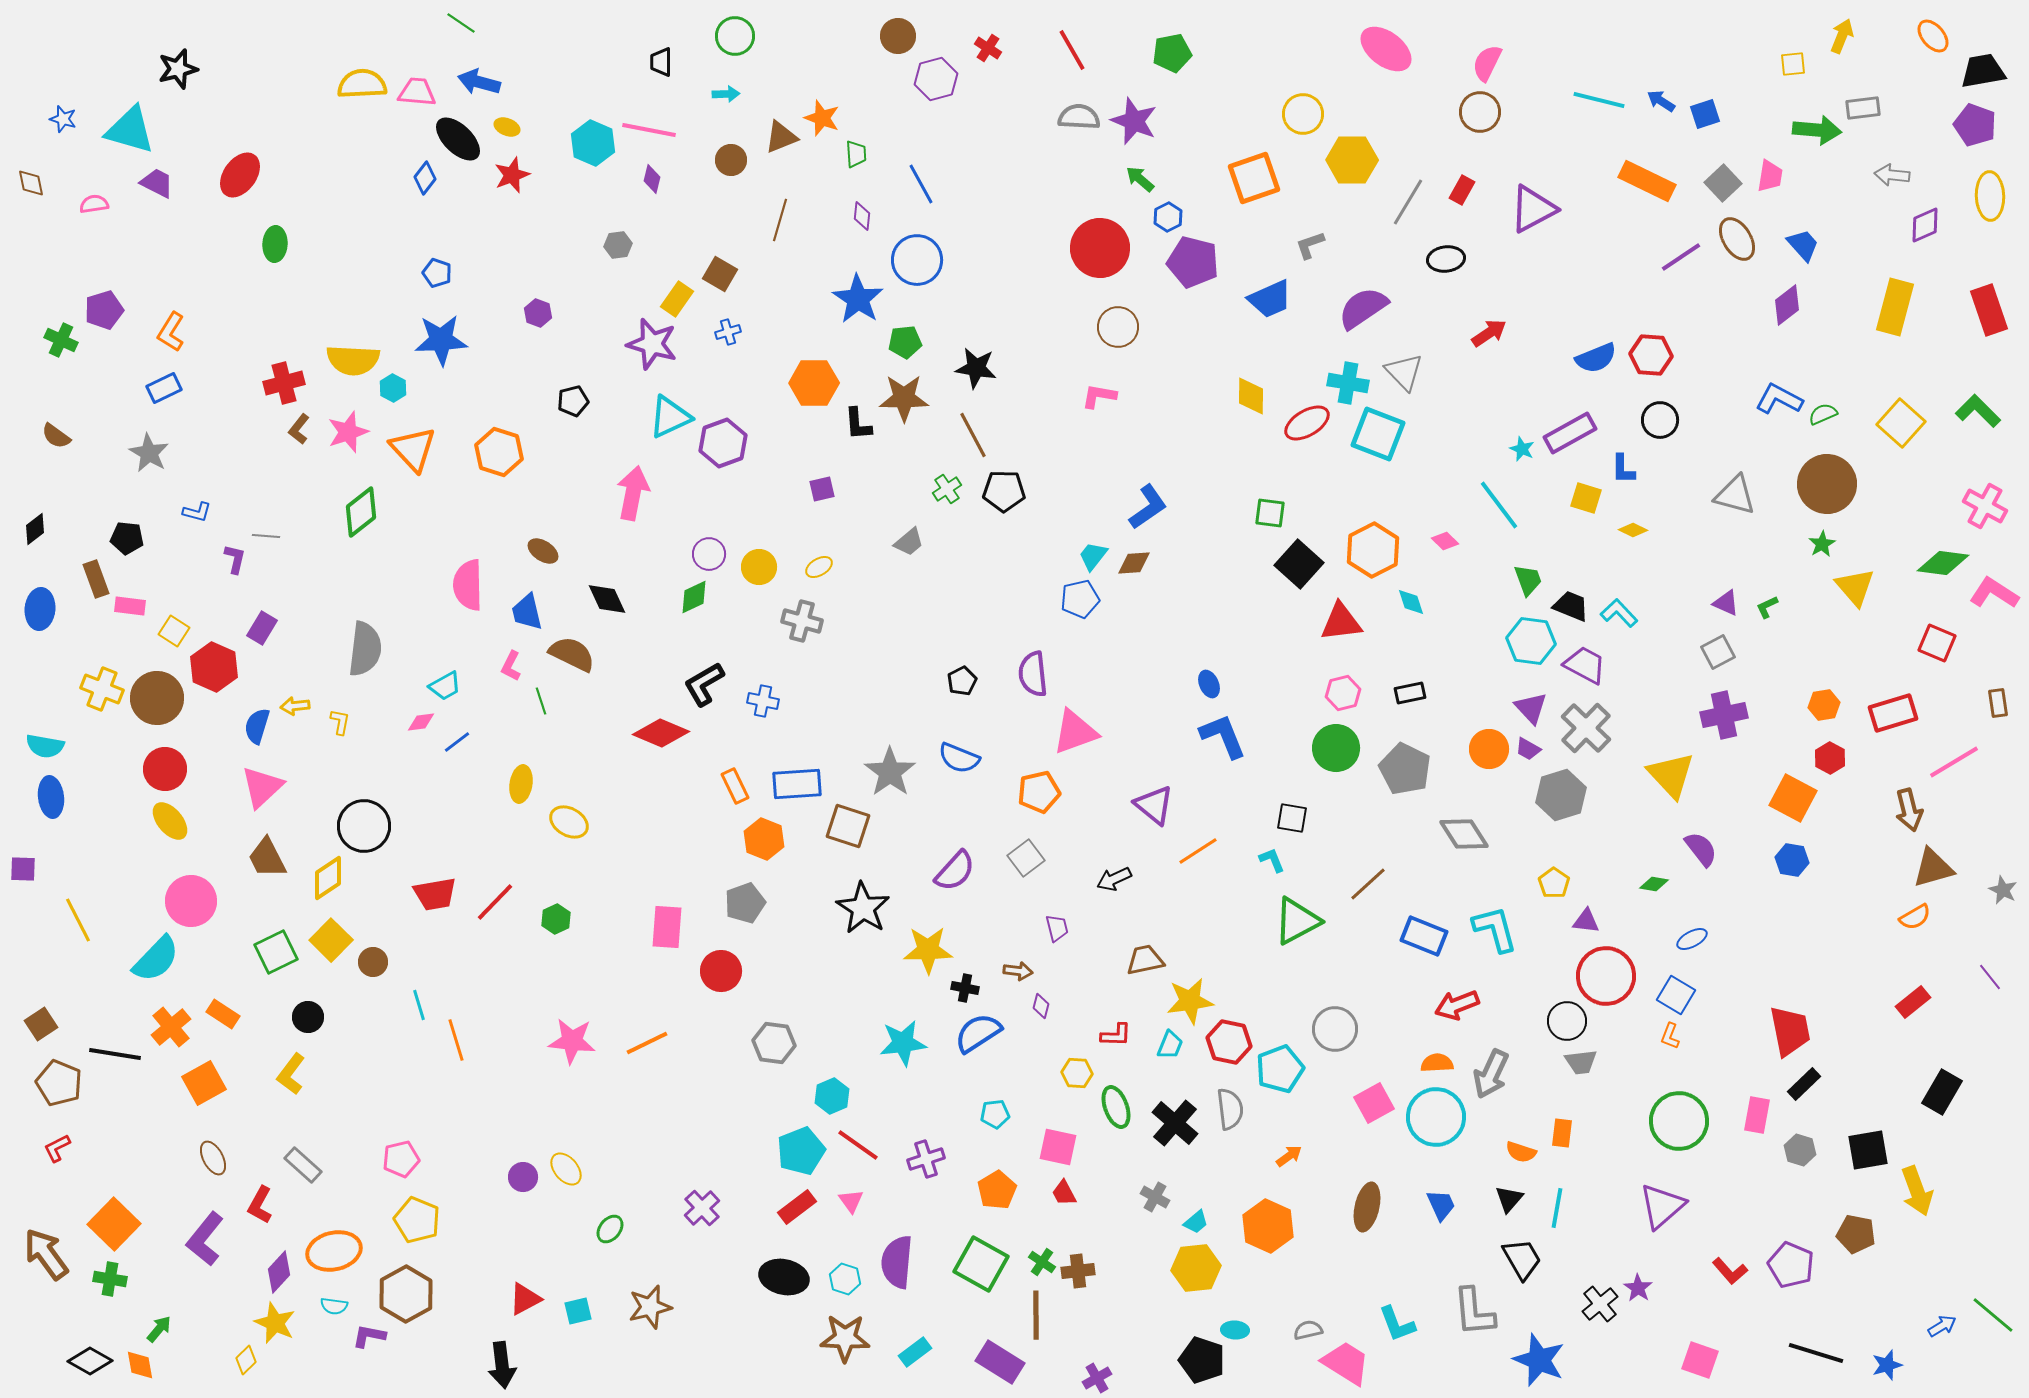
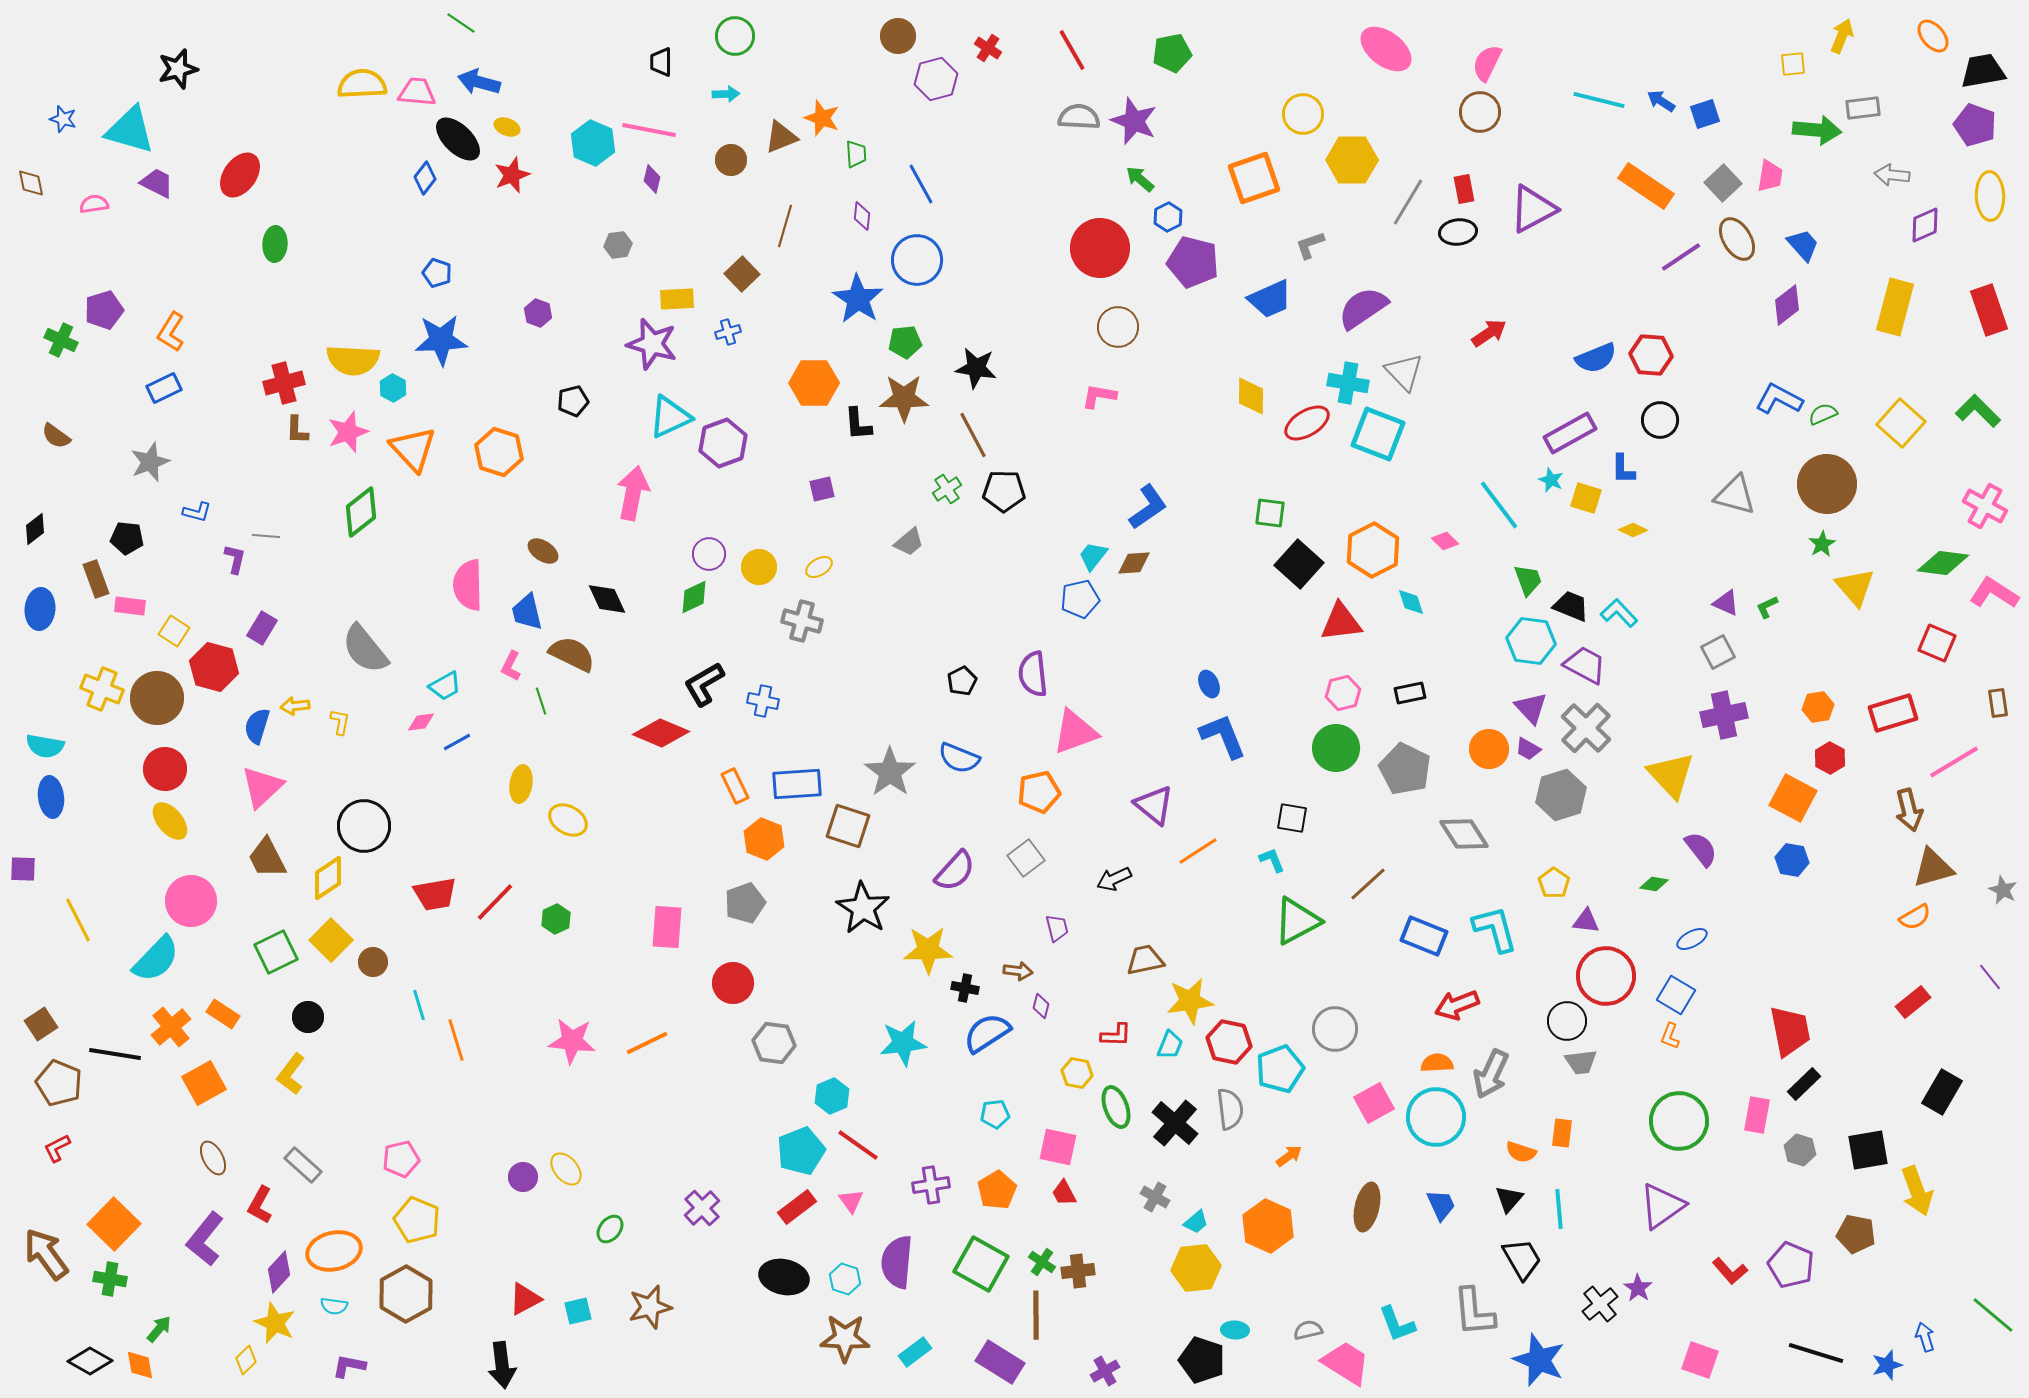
orange rectangle at (1647, 181): moved 1 px left, 5 px down; rotated 8 degrees clockwise
red rectangle at (1462, 190): moved 2 px right, 1 px up; rotated 40 degrees counterclockwise
brown line at (780, 220): moved 5 px right, 6 px down
black ellipse at (1446, 259): moved 12 px right, 27 px up
brown square at (720, 274): moved 22 px right; rotated 16 degrees clockwise
yellow rectangle at (677, 299): rotated 52 degrees clockwise
brown L-shape at (299, 429): moved 2 px left, 1 px down; rotated 36 degrees counterclockwise
cyan star at (1522, 449): moved 29 px right, 31 px down
gray star at (149, 453): moved 1 px right, 9 px down; rotated 21 degrees clockwise
gray semicircle at (365, 649): rotated 134 degrees clockwise
red hexagon at (214, 667): rotated 9 degrees counterclockwise
orange hexagon at (1824, 705): moved 6 px left, 2 px down
blue line at (457, 742): rotated 8 degrees clockwise
yellow ellipse at (569, 822): moved 1 px left, 2 px up
red circle at (721, 971): moved 12 px right, 12 px down
blue semicircle at (978, 1033): moved 9 px right
yellow hexagon at (1077, 1073): rotated 8 degrees clockwise
purple cross at (926, 1159): moved 5 px right, 26 px down; rotated 9 degrees clockwise
purple triangle at (1662, 1206): rotated 6 degrees clockwise
cyan line at (1557, 1208): moved 2 px right, 1 px down; rotated 15 degrees counterclockwise
blue arrow at (1942, 1326): moved 17 px left, 11 px down; rotated 76 degrees counterclockwise
purple L-shape at (369, 1336): moved 20 px left, 30 px down
purple cross at (1097, 1378): moved 8 px right, 7 px up
